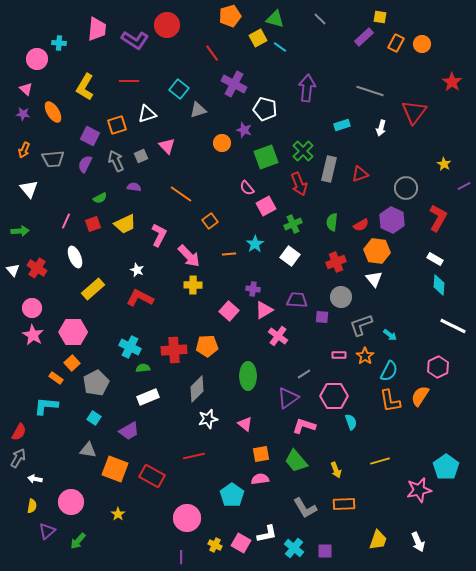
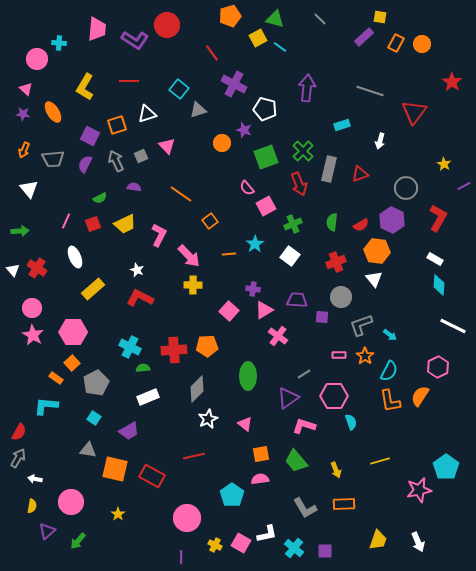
white arrow at (381, 128): moved 1 px left, 13 px down
white star at (208, 419): rotated 12 degrees counterclockwise
orange square at (115, 469): rotated 8 degrees counterclockwise
